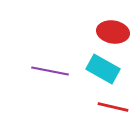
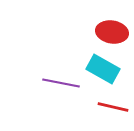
red ellipse: moved 1 px left
purple line: moved 11 px right, 12 px down
